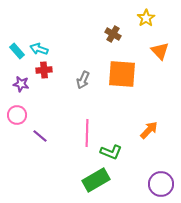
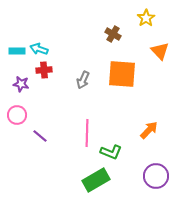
cyan rectangle: rotated 49 degrees counterclockwise
purple circle: moved 5 px left, 8 px up
